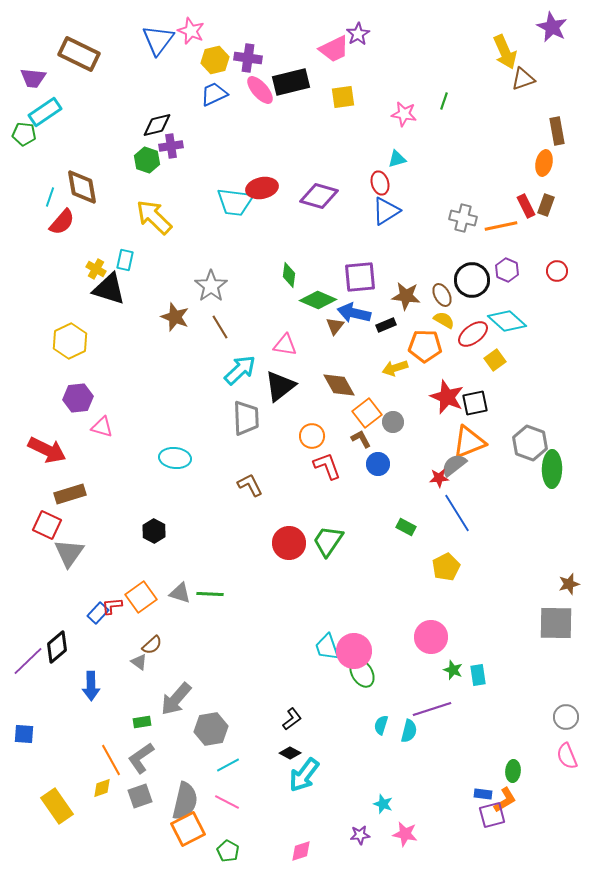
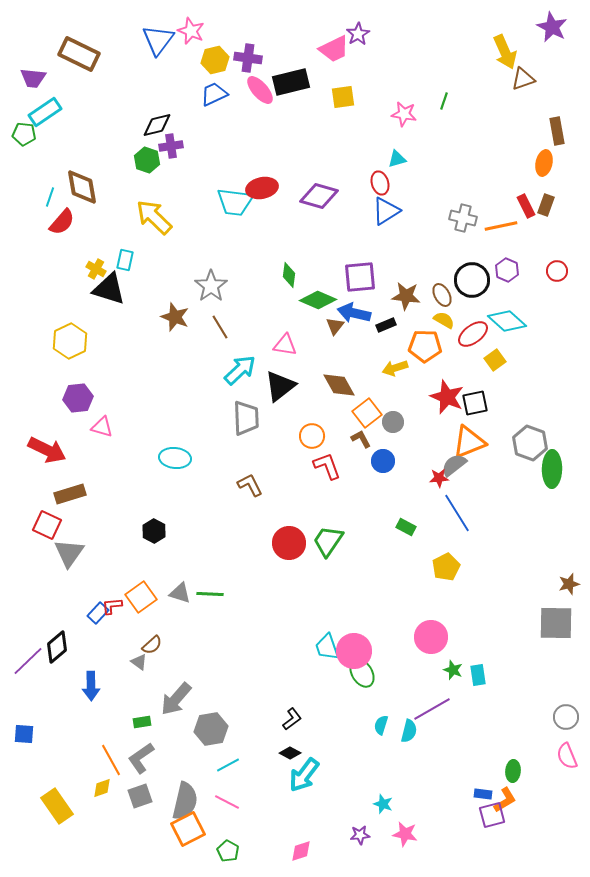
blue circle at (378, 464): moved 5 px right, 3 px up
purple line at (432, 709): rotated 12 degrees counterclockwise
